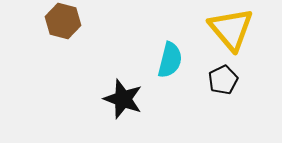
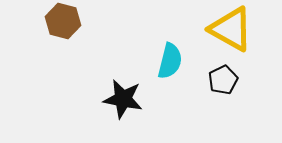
yellow triangle: rotated 21 degrees counterclockwise
cyan semicircle: moved 1 px down
black star: rotated 9 degrees counterclockwise
